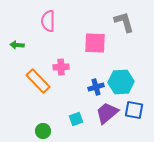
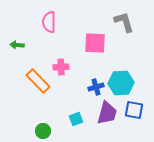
pink semicircle: moved 1 px right, 1 px down
cyan hexagon: moved 1 px down
purple trapezoid: rotated 145 degrees clockwise
